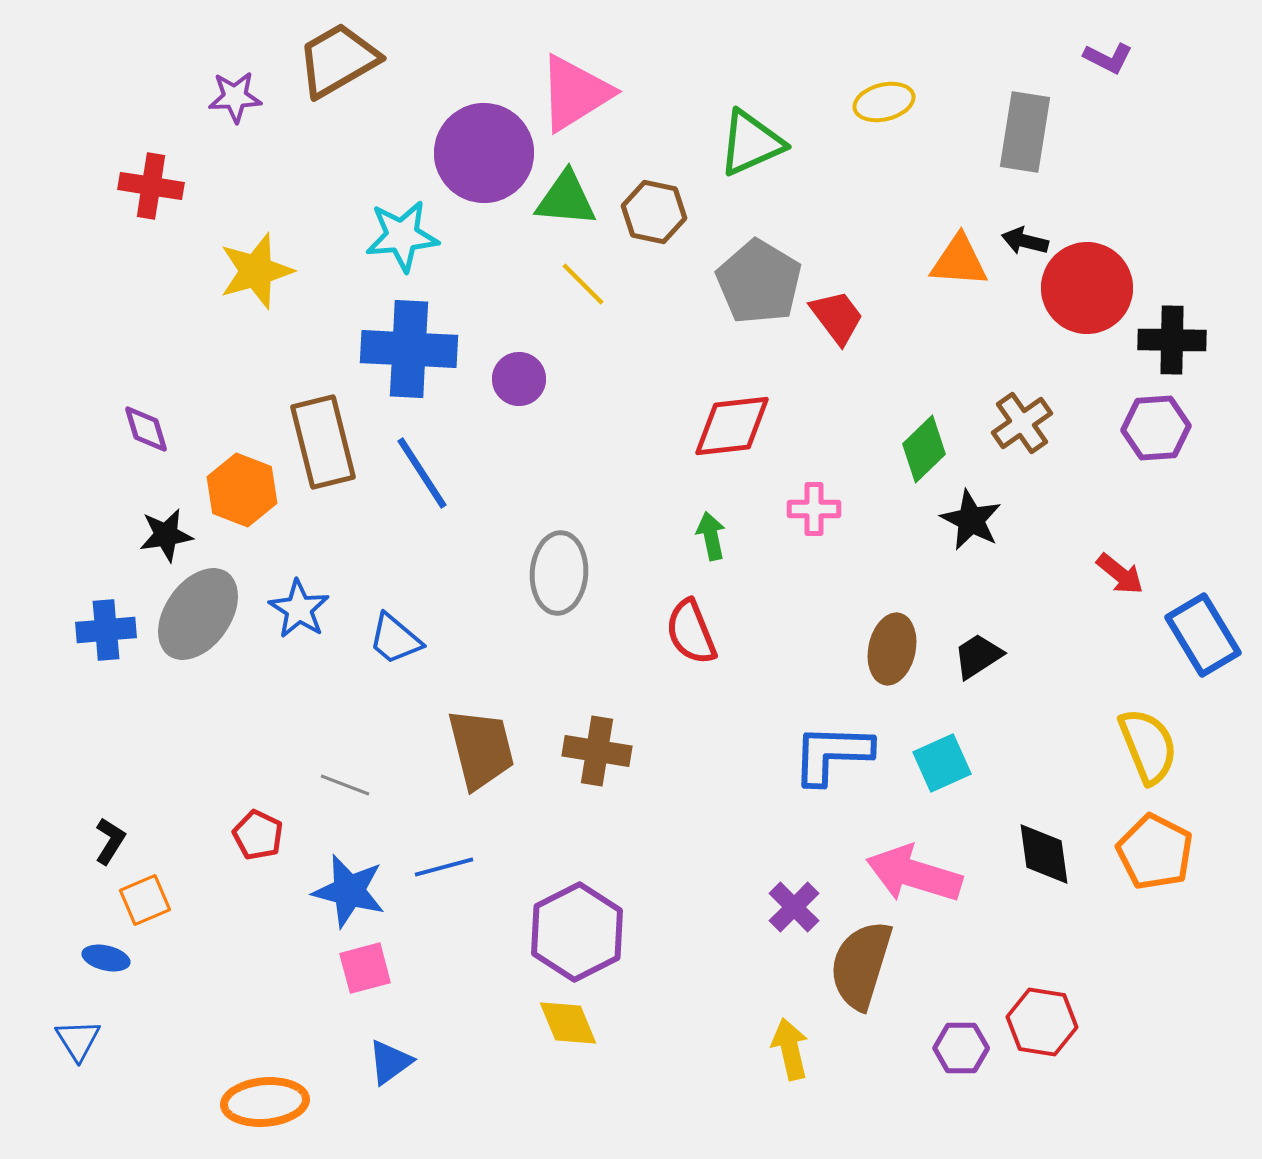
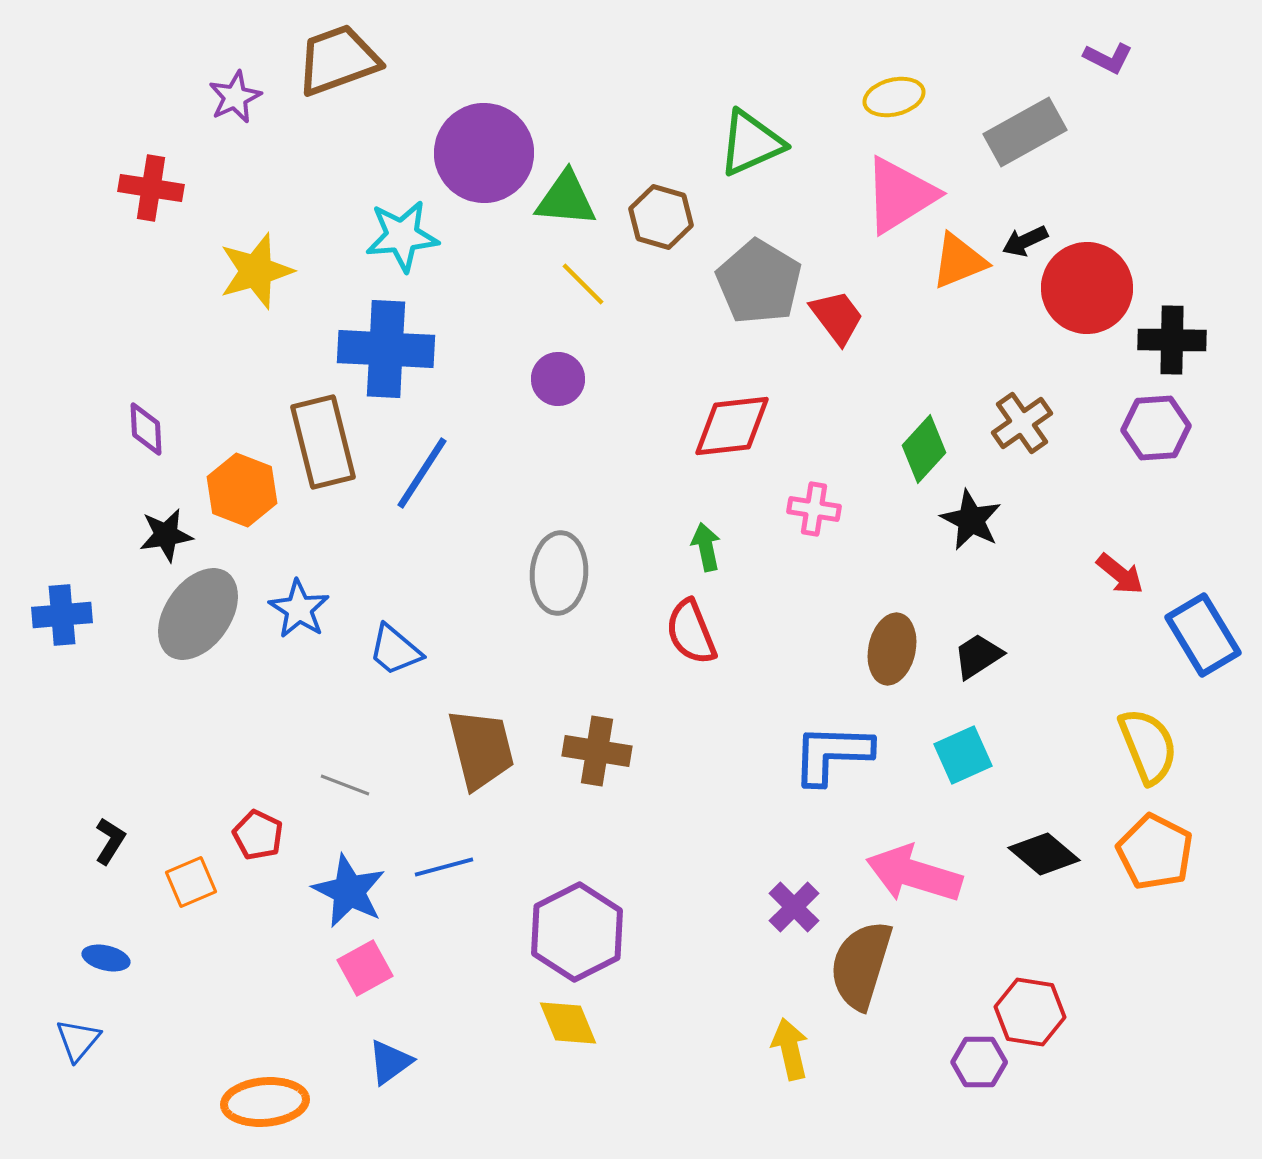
brown trapezoid at (338, 60): rotated 10 degrees clockwise
pink triangle at (575, 93): moved 325 px right, 102 px down
purple star at (235, 97): rotated 22 degrees counterclockwise
yellow ellipse at (884, 102): moved 10 px right, 5 px up
gray rectangle at (1025, 132): rotated 52 degrees clockwise
red cross at (151, 186): moved 2 px down
brown hexagon at (654, 212): moved 7 px right, 5 px down; rotated 4 degrees clockwise
black arrow at (1025, 241): rotated 39 degrees counterclockwise
orange triangle at (959, 261): rotated 26 degrees counterclockwise
blue cross at (409, 349): moved 23 px left
purple circle at (519, 379): moved 39 px right
purple diamond at (146, 429): rotated 14 degrees clockwise
green diamond at (924, 449): rotated 4 degrees counterclockwise
blue line at (422, 473): rotated 66 degrees clockwise
pink cross at (814, 509): rotated 9 degrees clockwise
green arrow at (711, 536): moved 5 px left, 11 px down
blue cross at (106, 630): moved 44 px left, 15 px up
blue trapezoid at (395, 639): moved 11 px down
cyan square at (942, 763): moved 21 px right, 8 px up
black diamond at (1044, 854): rotated 42 degrees counterclockwise
blue star at (349, 891): rotated 12 degrees clockwise
orange square at (145, 900): moved 46 px right, 18 px up
pink square at (365, 968): rotated 14 degrees counterclockwise
red hexagon at (1042, 1022): moved 12 px left, 10 px up
blue triangle at (78, 1040): rotated 12 degrees clockwise
purple hexagon at (961, 1048): moved 18 px right, 14 px down
